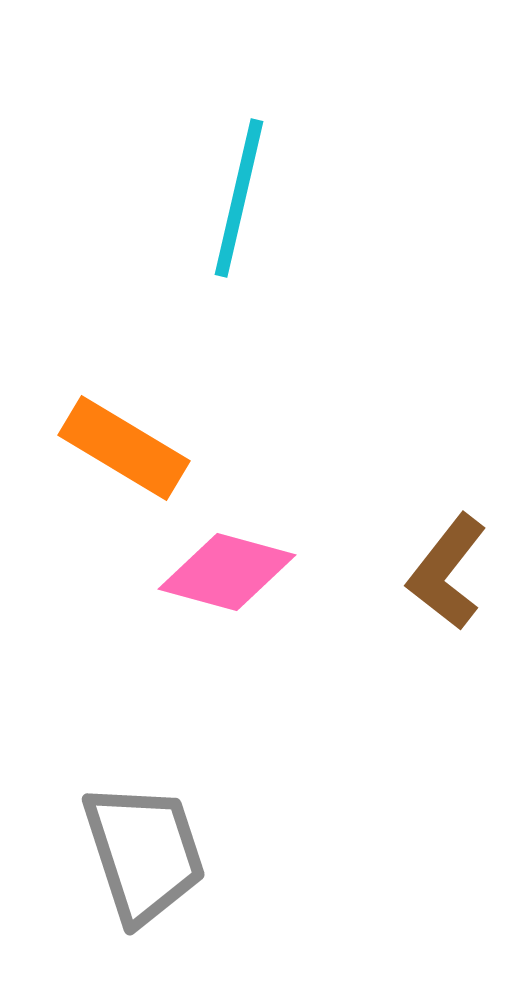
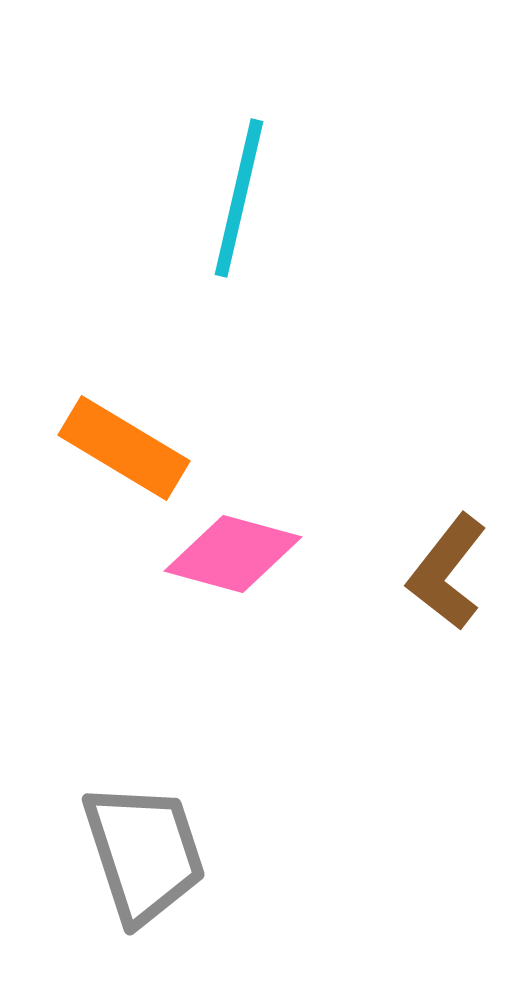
pink diamond: moved 6 px right, 18 px up
